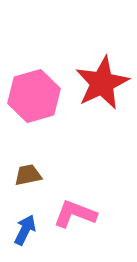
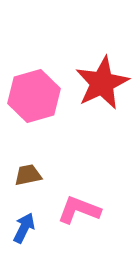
pink L-shape: moved 4 px right, 4 px up
blue arrow: moved 1 px left, 2 px up
